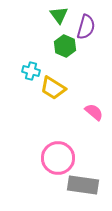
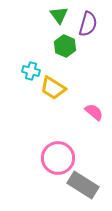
purple semicircle: moved 2 px right, 3 px up
gray rectangle: rotated 24 degrees clockwise
